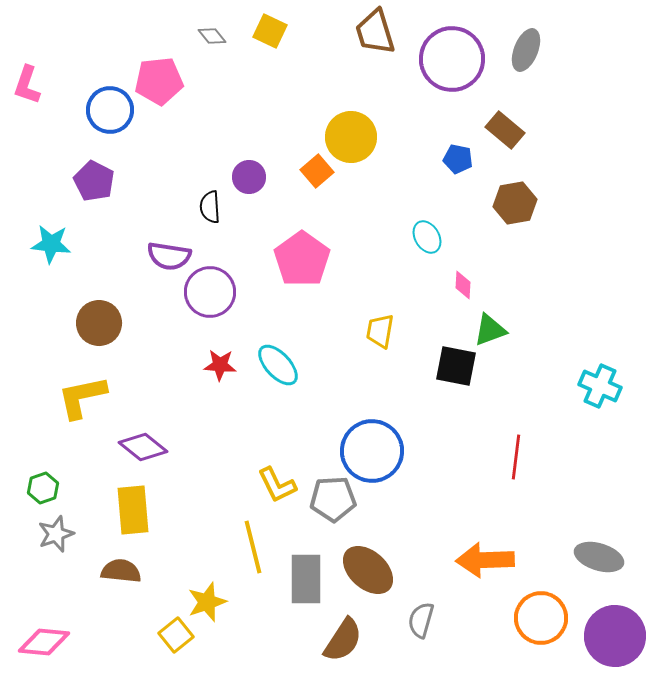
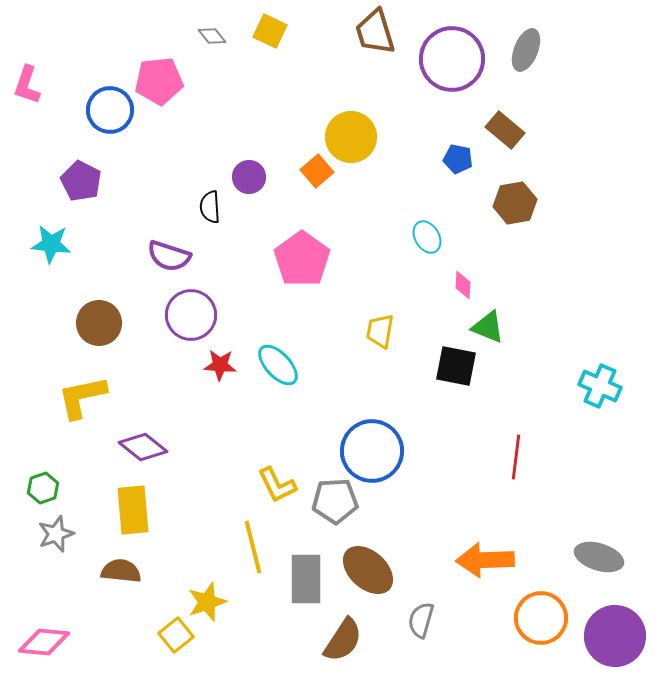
purple pentagon at (94, 181): moved 13 px left
purple semicircle at (169, 256): rotated 9 degrees clockwise
purple circle at (210, 292): moved 19 px left, 23 px down
green triangle at (490, 330): moved 2 px left, 3 px up; rotated 42 degrees clockwise
gray pentagon at (333, 499): moved 2 px right, 2 px down
